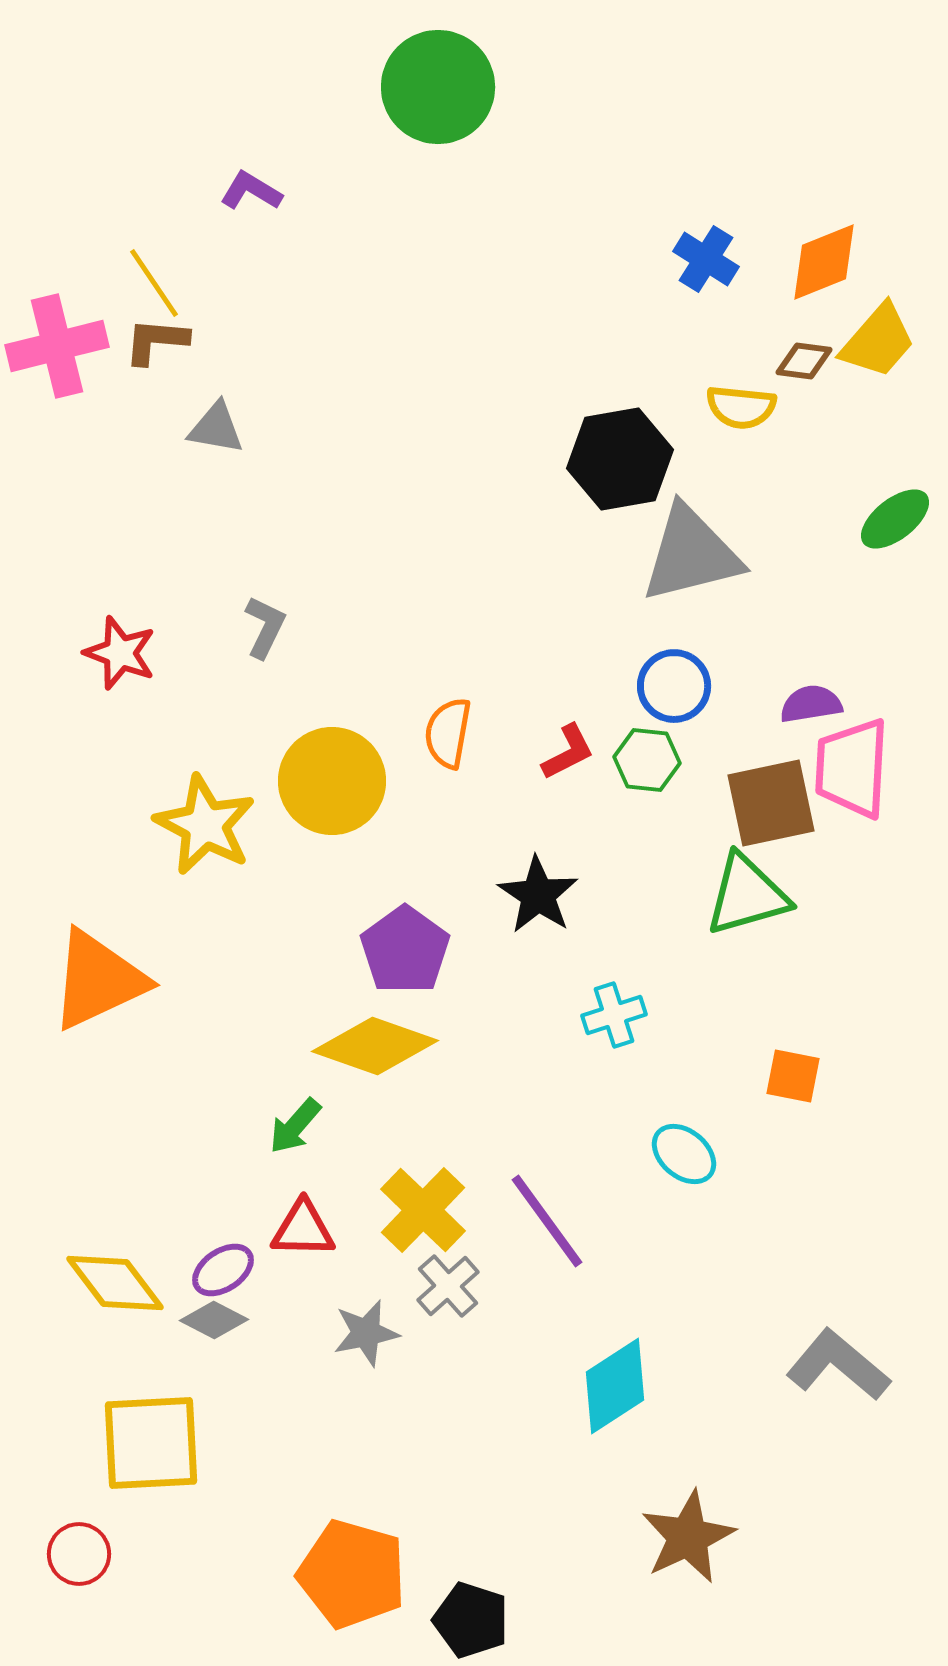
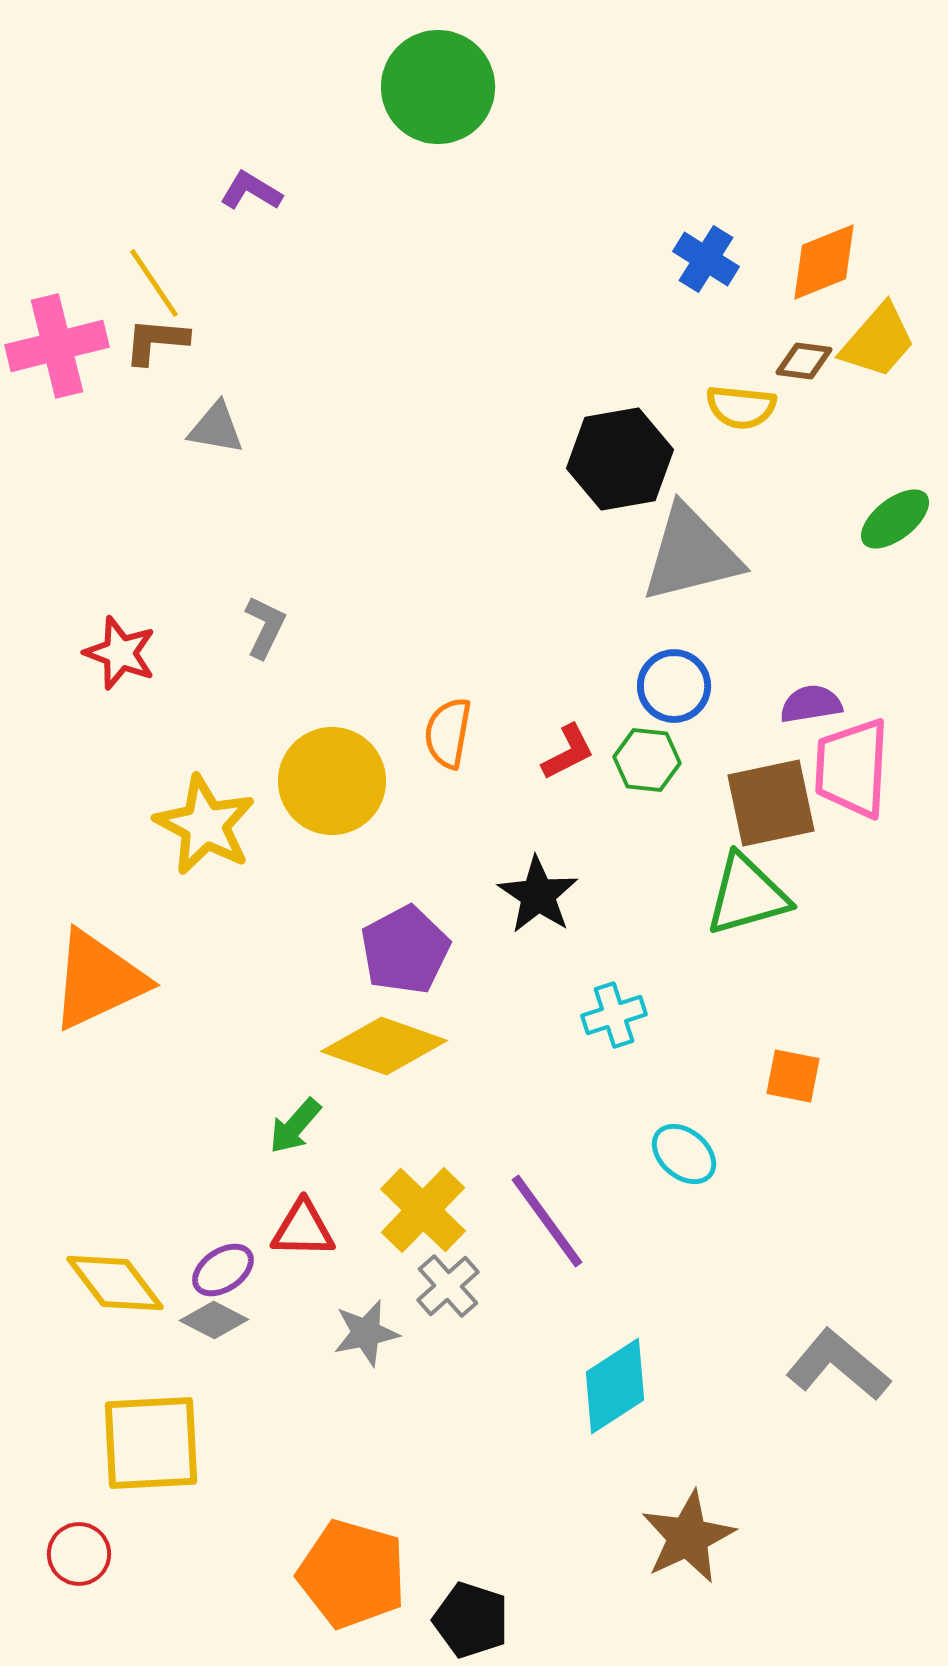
purple pentagon at (405, 950): rotated 8 degrees clockwise
yellow diamond at (375, 1046): moved 9 px right
